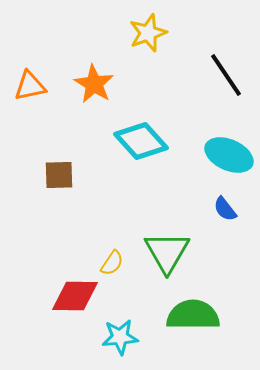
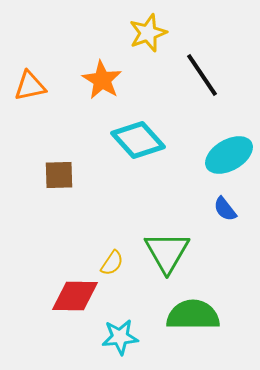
black line: moved 24 px left
orange star: moved 8 px right, 4 px up
cyan diamond: moved 3 px left, 1 px up
cyan ellipse: rotated 54 degrees counterclockwise
